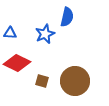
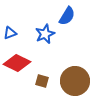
blue semicircle: moved 1 px up; rotated 18 degrees clockwise
blue triangle: rotated 24 degrees counterclockwise
